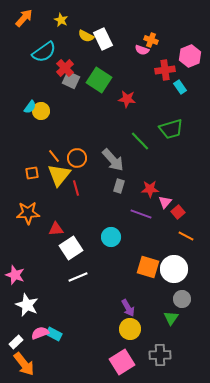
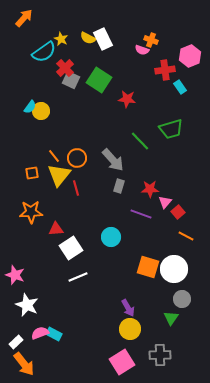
yellow star at (61, 20): moved 19 px down
yellow semicircle at (86, 36): moved 2 px right, 2 px down
orange star at (28, 213): moved 3 px right, 1 px up
